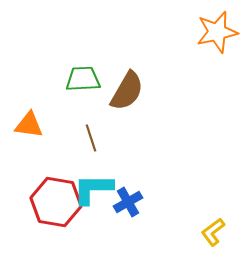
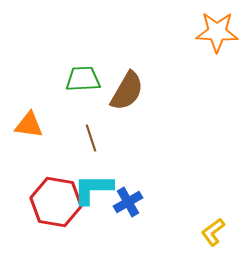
orange star: rotated 15 degrees clockwise
